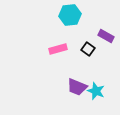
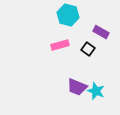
cyan hexagon: moved 2 px left; rotated 20 degrees clockwise
purple rectangle: moved 5 px left, 4 px up
pink rectangle: moved 2 px right, 4 px up
